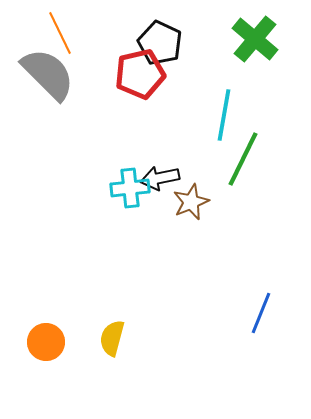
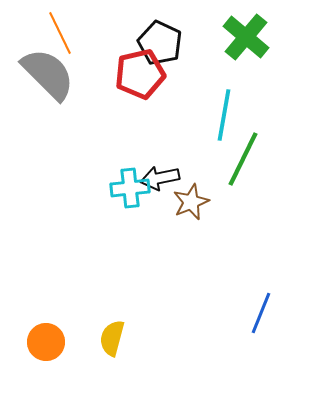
green cross: moved 9 px left, 2 px up
